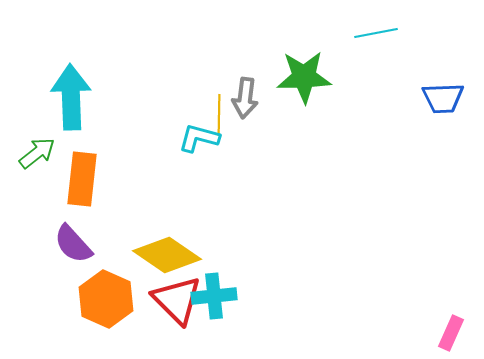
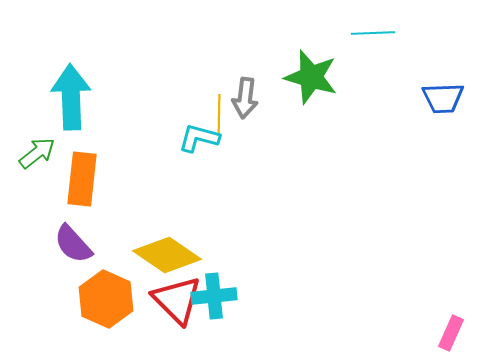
cyan line: moved 3 px left; rotated 9 degrees clockwise
green star: moved 7 px right; rotated 18 degrees clockwise
